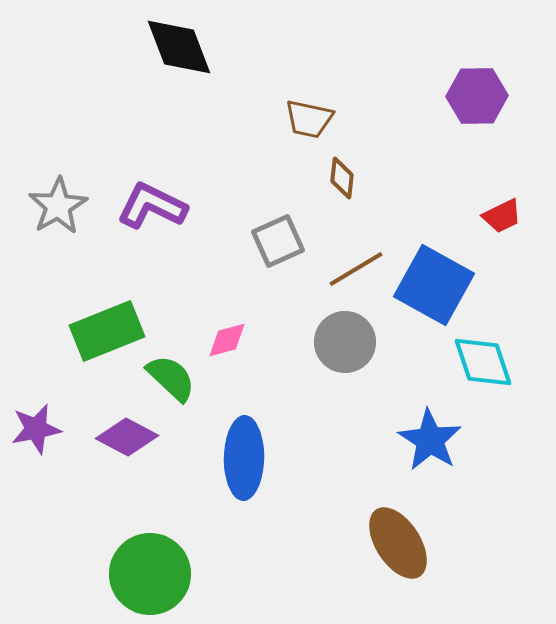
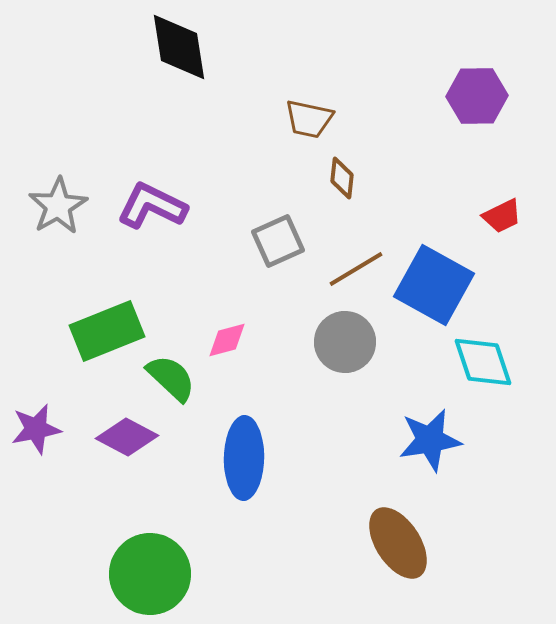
black diamond: rotated 12 degrees clockwise
blue star: rotated 30 degrees clockwise
